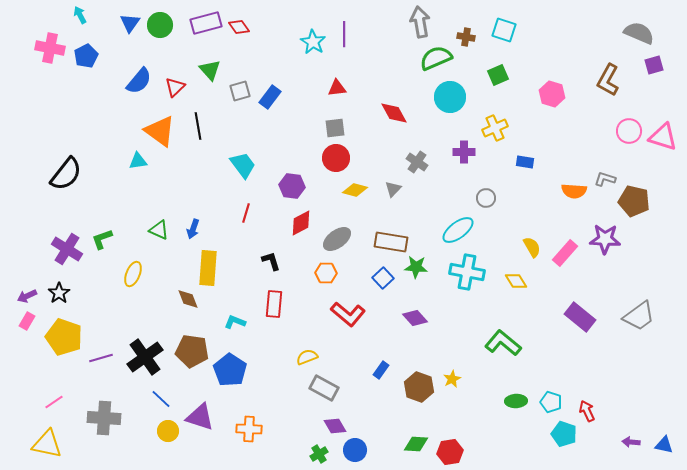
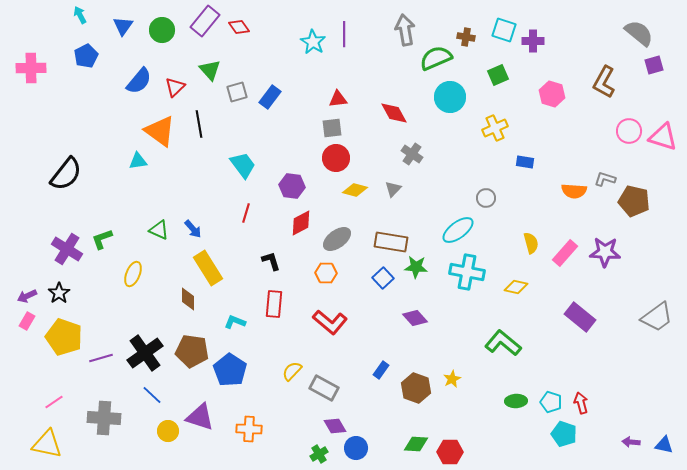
gray arrow at (420, 22): moved 15 px left, 8 px down
blue triangle at (130, 23): moved 7 px left, 3 px down
purple rectangle at (206, 23): moved 1 px left, 2 px up; rotated 36 degrees counterclockwise
green circle at (160, 25): moved 2 px right, 5 px down
gray semicircle at (639, 33): rotated 16 degrees clockwise
pink cross at (50, 48): moved 19 px left, 20 px down; rotated 12 degrees counterclockwise
brown L-shape at (608, 80): moved 4 px left, 2 px down
red triangle at (337, 88): moved 1 px right, 11 px down
gray square at (240, 91): moved 3 px left, 1 px down
black line at (198, 126): moved 1 px right, 2 px up
gray square at (335, 128): moved 3 px left
purple cross at (464, 152): moved 69 px right, 111 px up
gray cross at (417, 162): moved 5 px left, 8 px up
blue arrow at (193, 229): rotated 60 degrees counterclockwise
purple star at (605, 239): moved 13 px down
yellow semicircle at (532, 247): moved 1 px left, 4 px up; rotated 15 degrees clockwise
yellow rectangle at (208, 268): rotated 36 degrees counterclockwise
yellow diamond at (516, 281): moved 6 px down; rotated 45 degrees counterclockwise
brown diamond at (188, 299): rotated 20 degrees clockwise
red L-shape at (348, 314): moved 18 px left, 8 px down
gray trapezoid at (639, 316): moved 18 px right, 1 px down
black cross at (145, 357): moved 4 px up
yellow semicircle at (307, 357): moved 15 px left, 14 px down; rotated 25 degrees counterclockwise
brown hexagon at (419, 387): moved 3 px left, 1 px down
blue line at (161, 399): moved 9 px left, 4 px up
red arrow at (587, 411): moved 6 px left, 8 px up; rotated 10 degrees clockwise
blue circle at (355, 450): moved 1 px right, 2 px up
red hexagon at (450, 452): rotated 10 degrees clockwise
